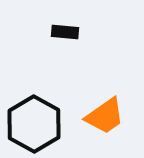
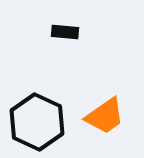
black hexagon: moved 3 px right, 2 px up; rotated 4 degrees counterclockwise
